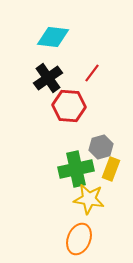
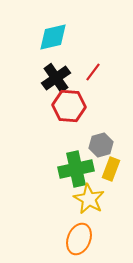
cyan diamond: rotated 20 degrees counterclockwise
red line: moved 1 px right, 1 px up
black cross: moved 8 px right
gray hexagon: moved 2 px up
yellow star: rotated 20 degrees clockwise
